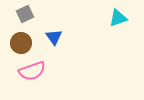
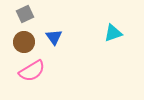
cyan triangle: moved 5 px left, 15 px down
brown circle: moved 3 px right, 1 px up
pink semicircle: rotated 12 degrees counterclockwise
